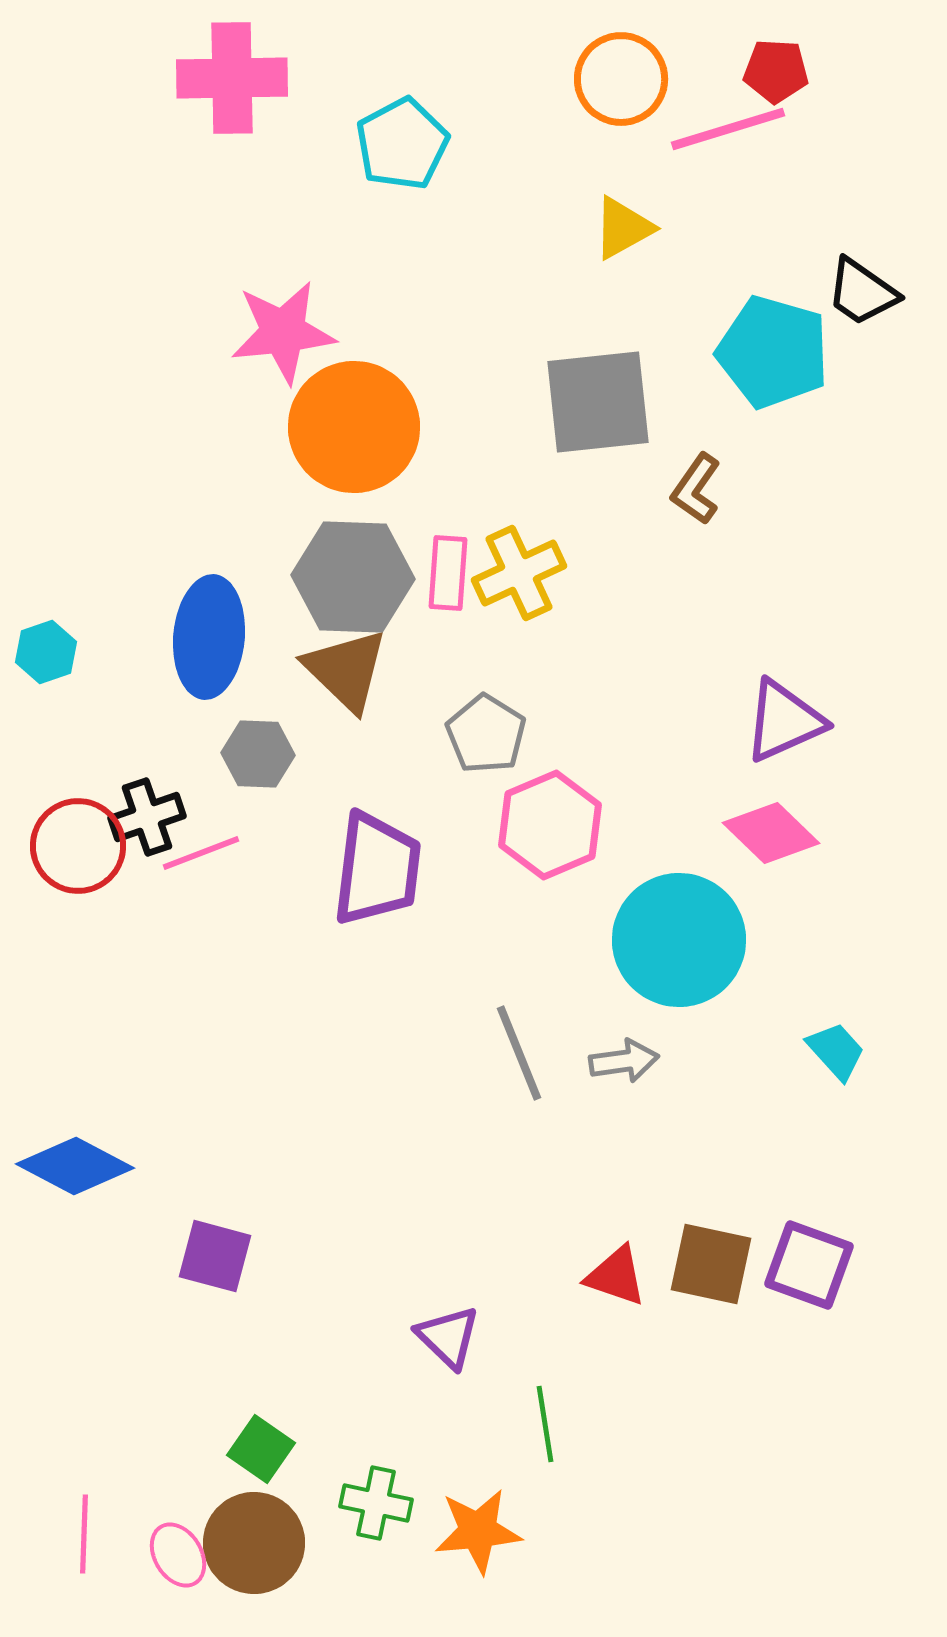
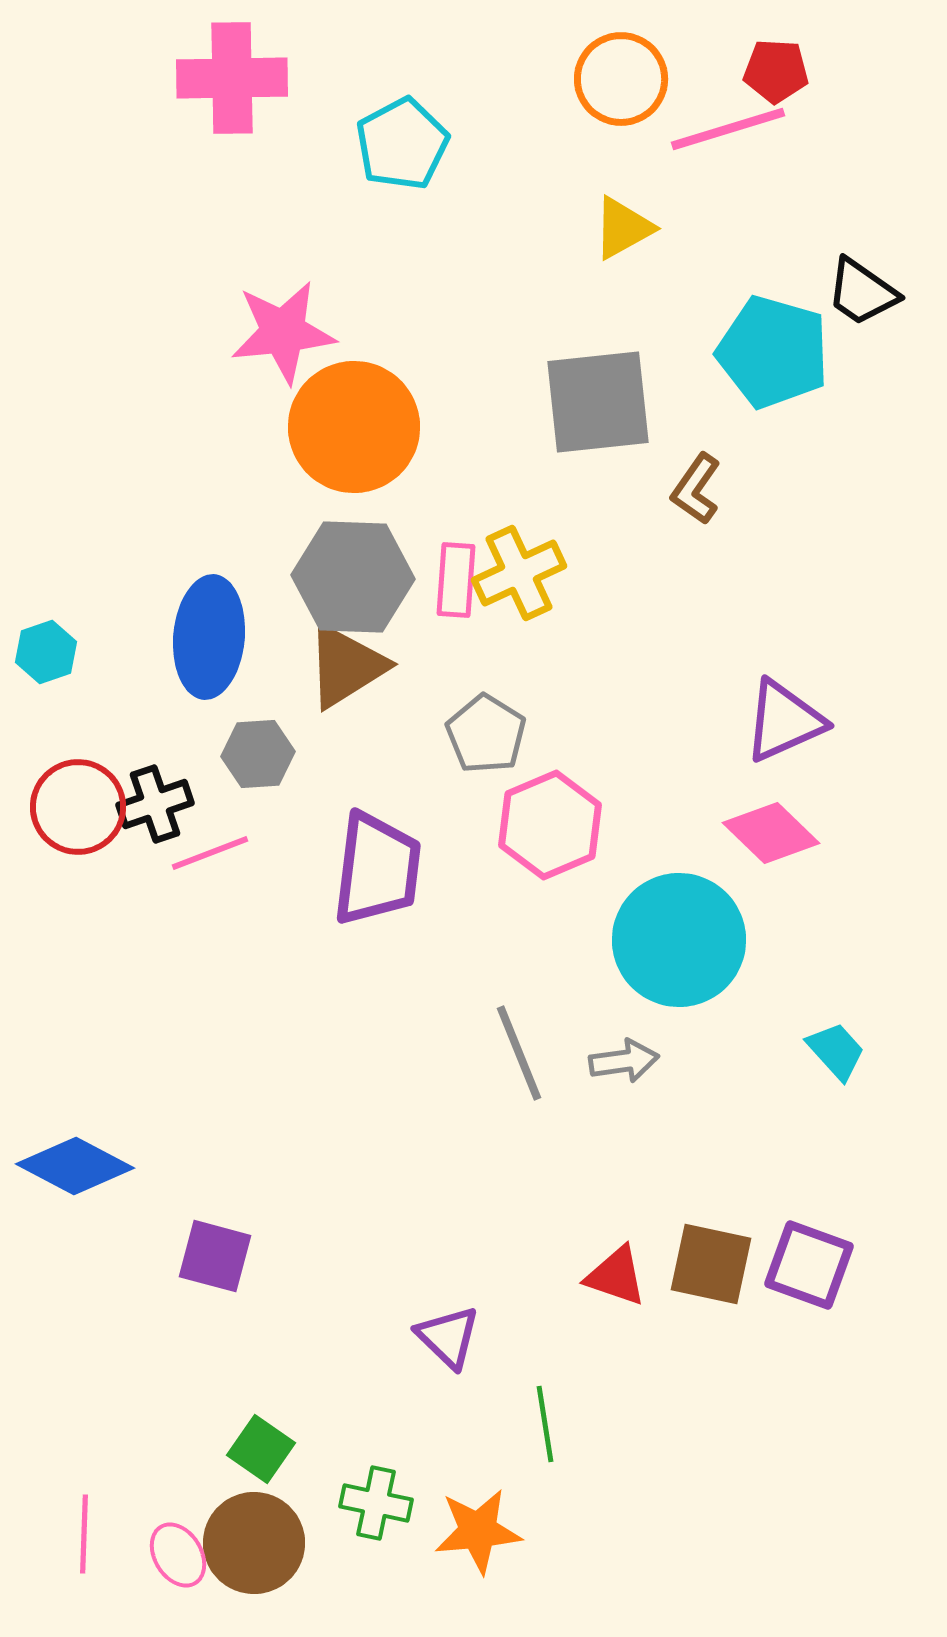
pink rectangle at (448, 573): moved 8 px right, 7 px down
brown triangle at (346, 670): moved 4 px up; rotated 44 degrees clockwise
gray hexagon at (258, 754): rotated 6 degrees counterclockwise
black cross at (147, 817): moved 8 px right, 13 px up
red circle at (78, 846): moved 39 px up
pink line at (201, 853): moved 9 px right
